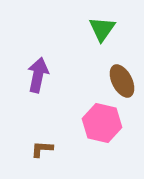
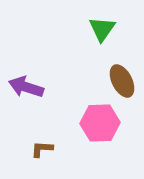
purple arrow: moved 12 px left, 12 px down; rotated 84 degrees counterclockwise
pink hexagon: moved 2 px left; rotated 15 degrees counterclockwise
